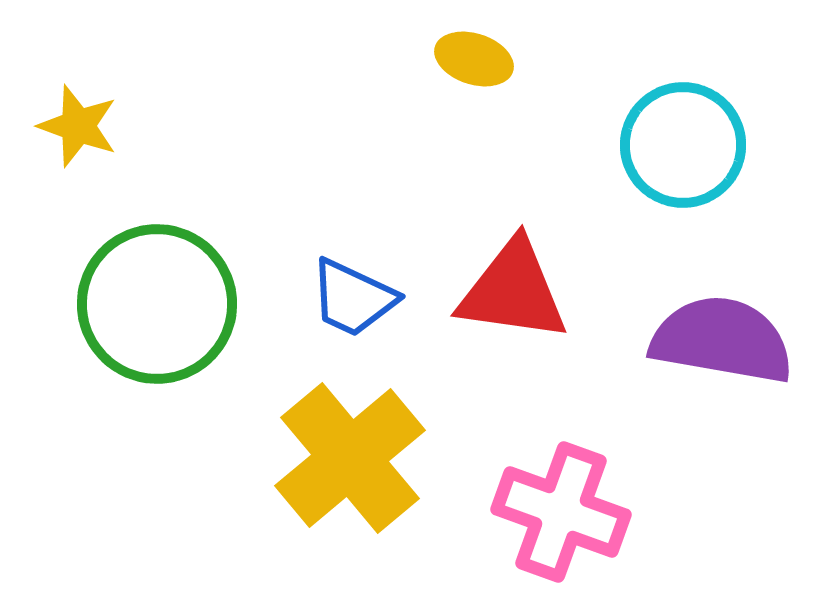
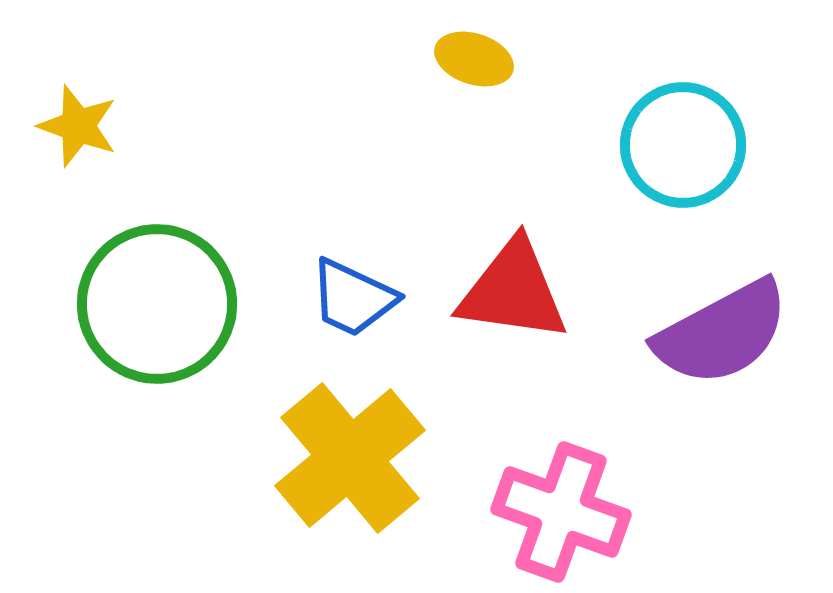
purple semicircle: moved 7 px up; rotated 142 degrees clockwise
